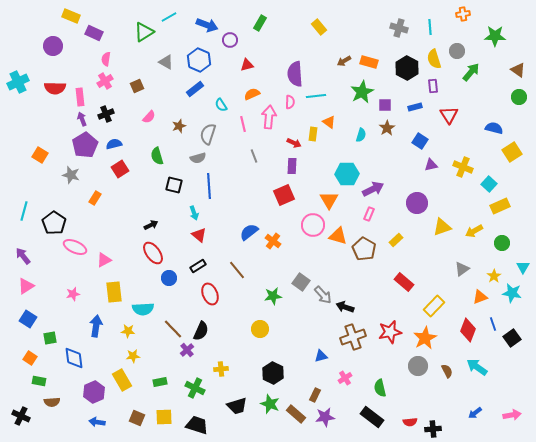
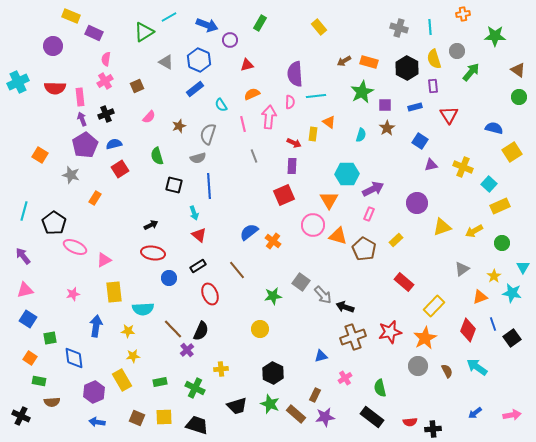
red ellipse at (153, 253): rotated 45 degrees counterclockwise
pink triangle at (26, 286): moved 1 px left, 4 px down; rotated 18 degrees clockwise
